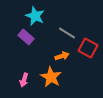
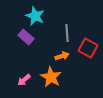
gray line: rotated 54 degrees clockwise
pink arrow: rotated 32 degrees clockwise
